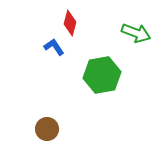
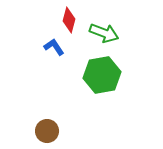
red diamond: moved 1 px left, 3 px up
green arrow: moved 32 px left
brown circle: moved 2 px down
